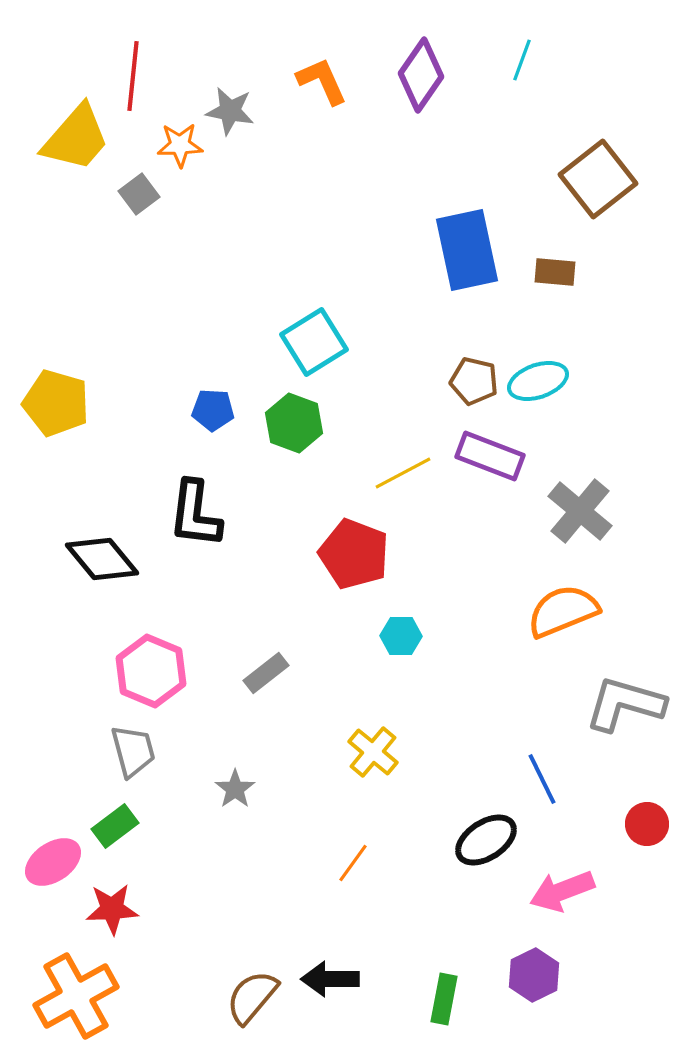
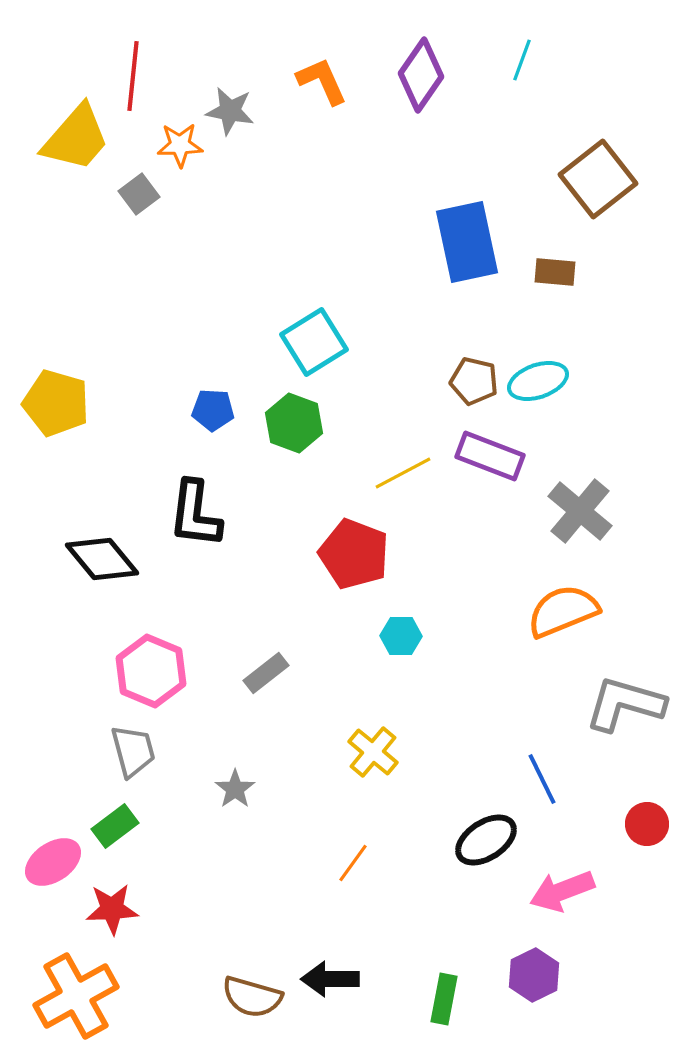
blue rectangle at (467, 250): moved 8 px up
brown semicircle at (252, 997): rotated 114 degrees counterclockwise
